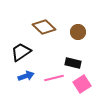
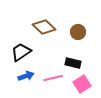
pink line: moved 1 px left
